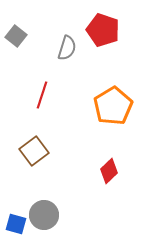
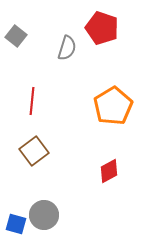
red pentagon: moved 1 px left, 2 px up
red line: moved 10 px left, 6 px down; rotated 12 degrees counterclockwise
red diamond: rotated 15 degrees clockwise
